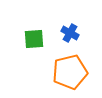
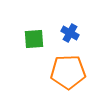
orange pentagon: moved 2 px left; rotated 12 degrees clockwise
